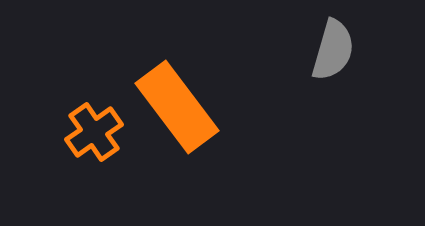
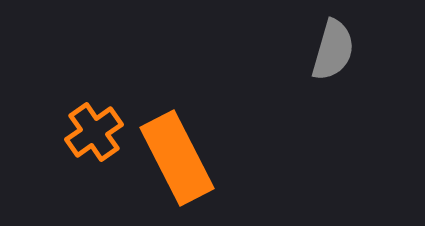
orange rectangle: moved 51 px down; rotated 10 degrees clockwise
